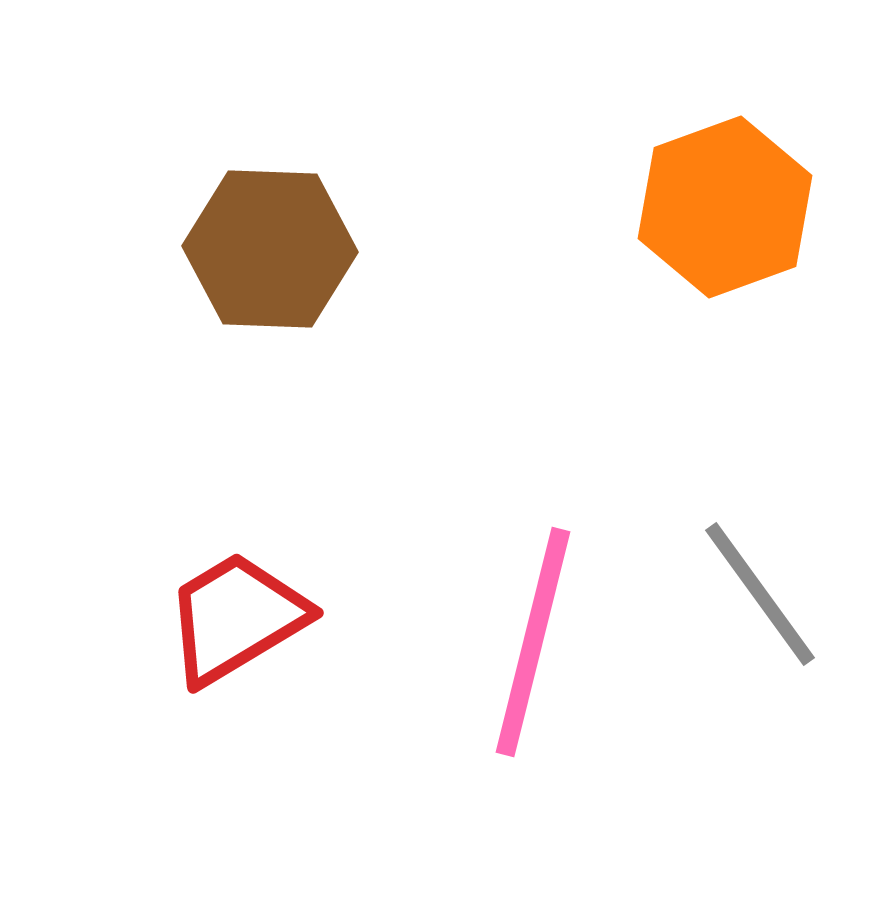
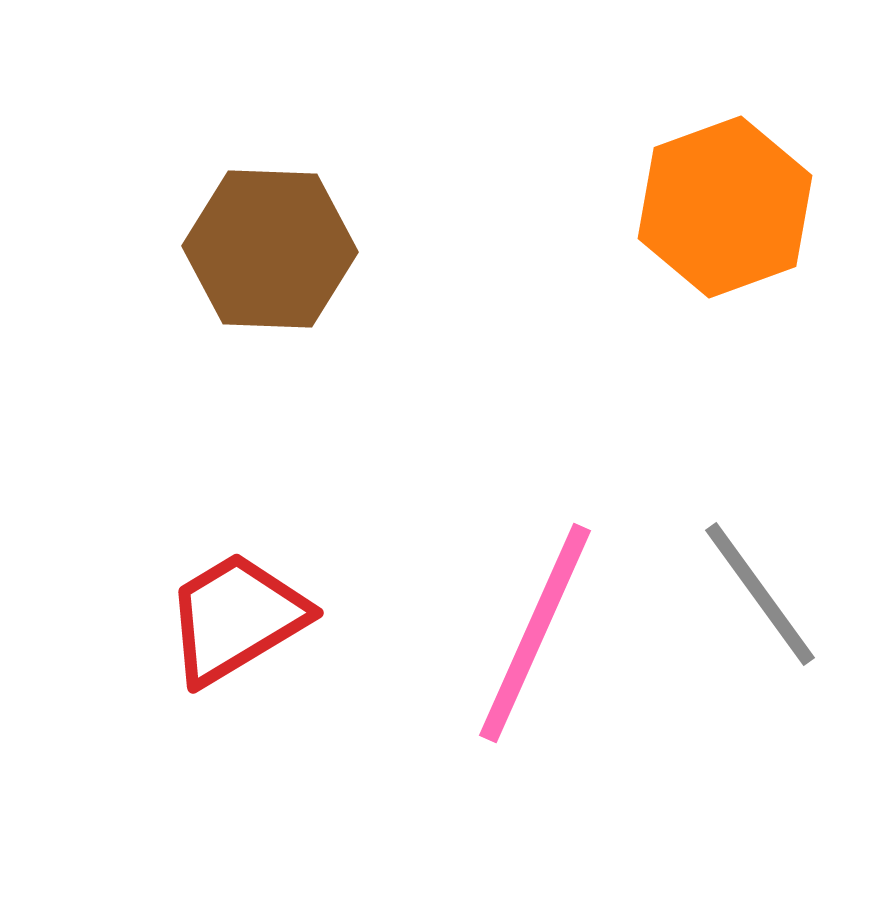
pink line: moved 2 px right, 9 px up; rotated 10 degrees clockwise
